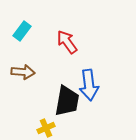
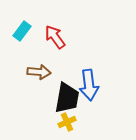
red arrow: moved 12 px left, 5 px up
brown arrow: moved 16 px right
black trapezoid: moved 3 px up
yellow cross: moved 21 px right, 6 px up
